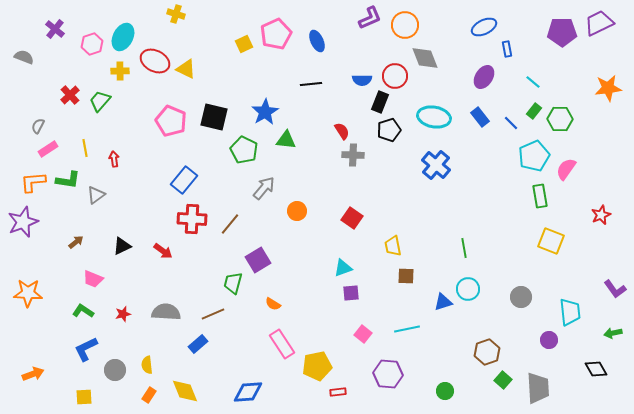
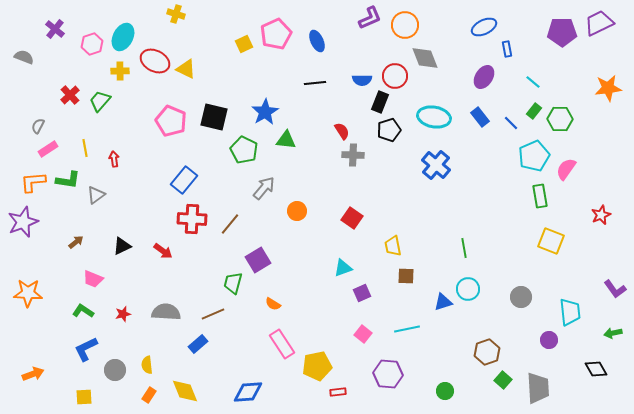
black line at (311, 84): moved 4 px right, 1 px up
purple square at (351, 293): moved 11 px right; rotated 18 degrees counterclockwise
